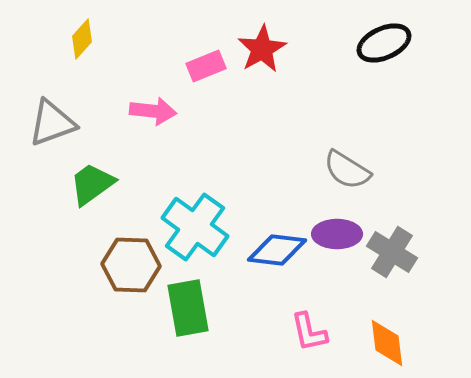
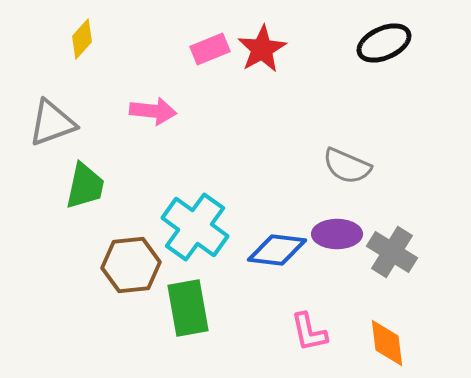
pink rectangle: moved 4 px right, 17 px up
gray semicircle: moved 4 px up; rotated 9 degrees counterclockwise
green trapezoid: moved 7 px left, 2 px down; rotated 138 degrees clockwise
brown hexagon: rotated 8 degrees counterclockwise
